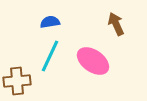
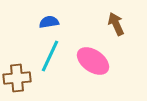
blue semicircle: moved 1 px left
brown cross: moved 3 px up
